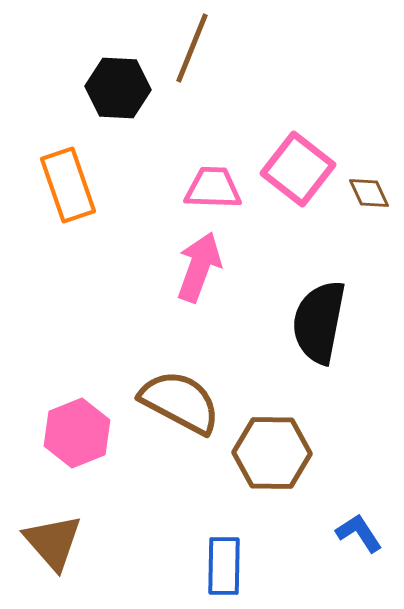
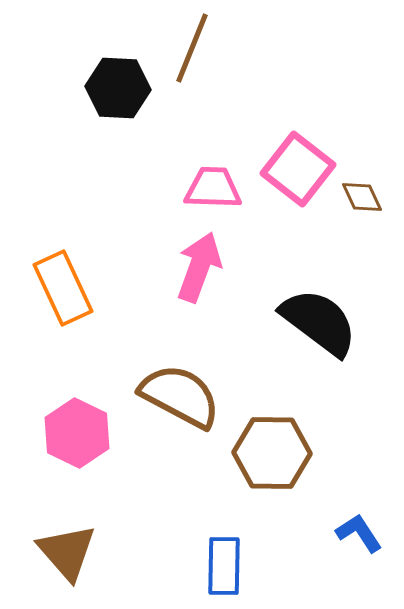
orange rectangle: moved 5 px left, 103 px down; rotated 6 degrees counterclockwise
brown diamond: moved 7 px left, 4 px down
black semicircle: rotated 116 degrees clockwise
brown semicircle: moved 6 px up
pink hexagon: rotated 12 degrees counterclockwise
brown triangle: moved 14 px right, 10 px down
